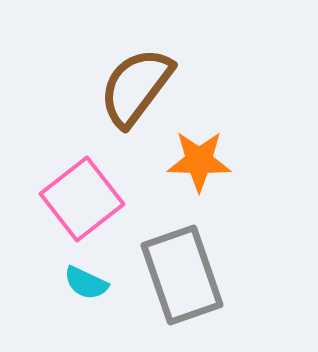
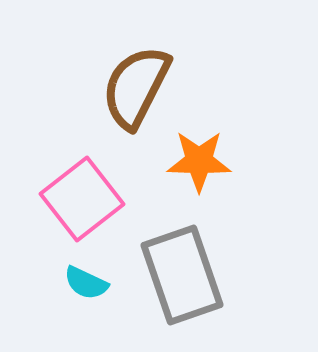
brown semicircle: rotated 10 degrees counterclockwise
